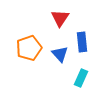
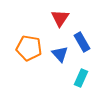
blue rectangle: rotated 24 degrees counterclockwise
orange pentagon: rotated 30 degrees clockwise
